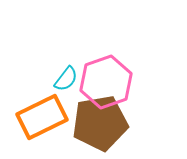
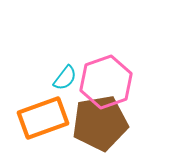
cyan semicircle: moved 1 px left, 1 px up
orange rectangle: moved 1 px right, 1 px down; rotated 6 degrees clockwise
